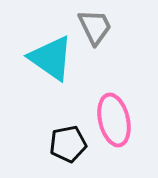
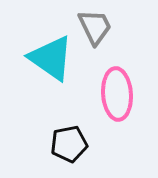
pink ellipse: moved 3 px right, 26 px up; rotated 9 degrees clockwise
black pentagon: moved 1 px right
